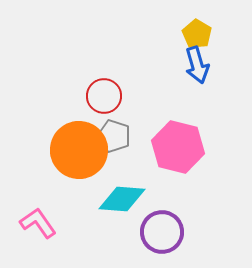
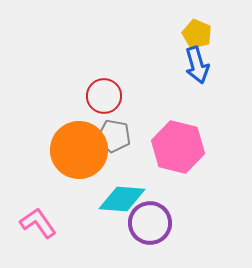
yellow pentagon: rotated 8 degrees counterclockwise
gray pentagon: rotated 8 degrees counterclockwise
purple circle: moved 12 px left, 9 px up
